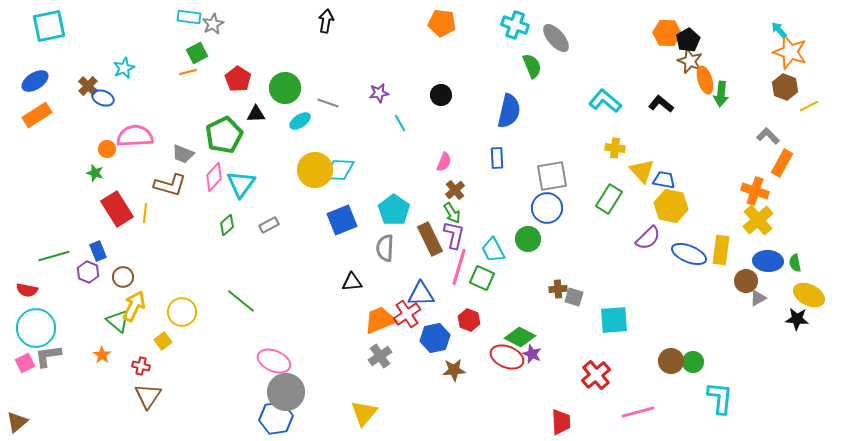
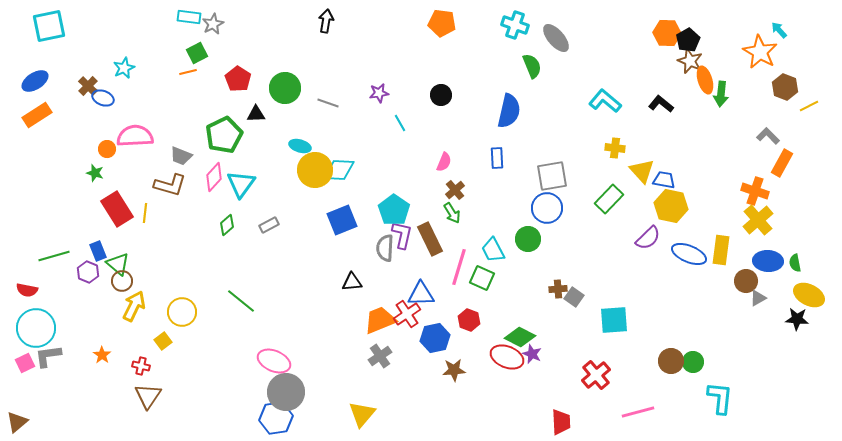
orange star at (790, 52): moved 30 px left; rotated 12 degrees clockwise
cyan ellipse at (300, 121): moved 25 px down; rotated 50 degrees clockwise
gray trapezoid at (183, 154): moved 2 px left, 2 px down
green rectangle at (609, 199): rotated 12 degrees clockwise
purple L-shape at (454, 235): moved 52 px left
brown circle at (123, 277): moved 1 px left, 4 px down
gray square at (574, 297): rotated 18 degrees clockwise
green triangle at (118, 321): moved 57 px up
yellow triangle at (364, 413): moved 2 px left, 1 px down
